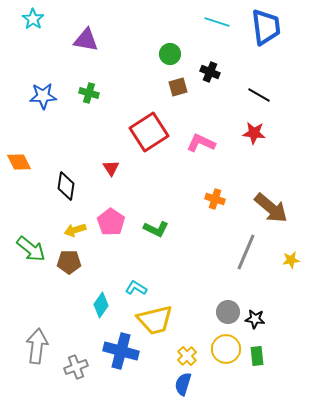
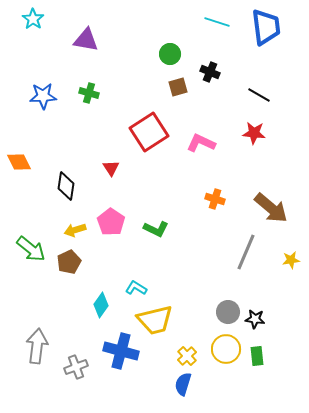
brown pentagon: rotated 25 degrees counterclockwise
